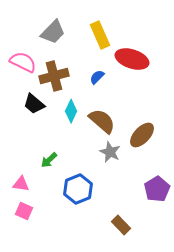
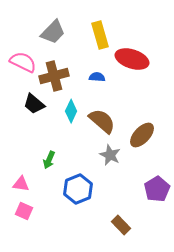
yellow rectangle: rotated 8 degrees clockwise
blue semicircle: rotated 49 degrees clockwise
gray star: moved 3 px down
green arrow: rotated 24 degrees counterclockwise
